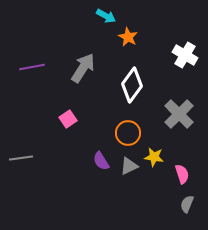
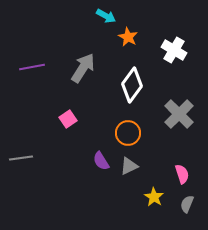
white cross: moved 11 px left, 5 px up
yellow star: moved 40 px down; rotated 24 degrees clockwise
